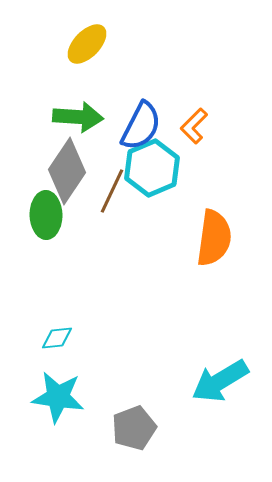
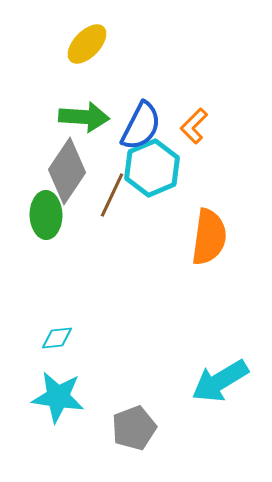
green arrow: moved 6 px right
brown line: moved 4 px down
orange semicircle: moved 5 px left, 1 px up
